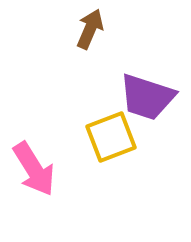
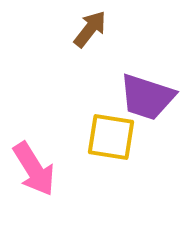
brown arrow: rotated 15 degrees clockwise
yellow square: rotated 30 degrees clockwise
